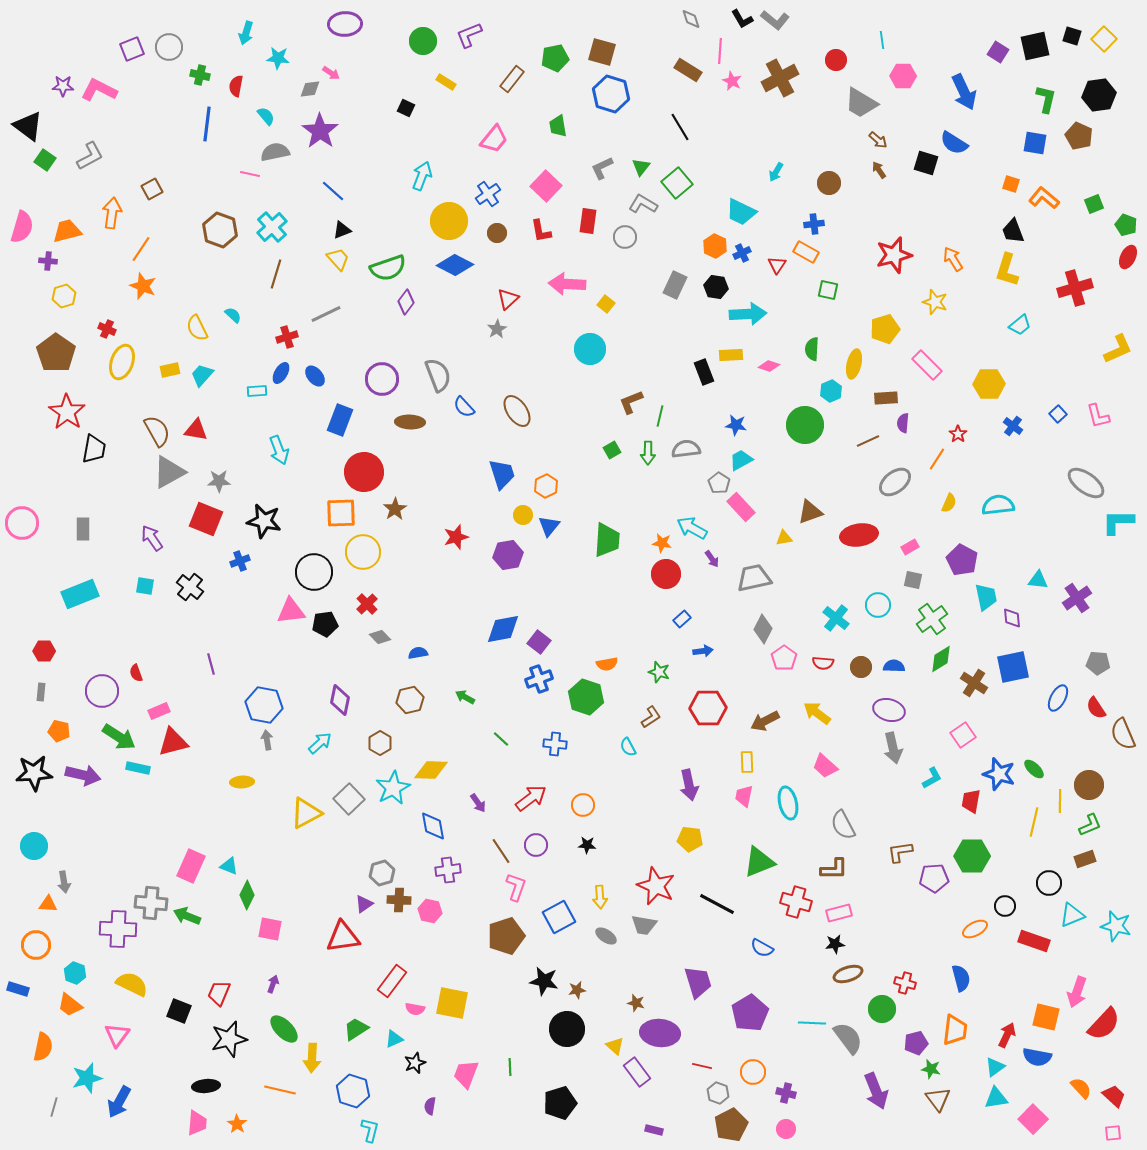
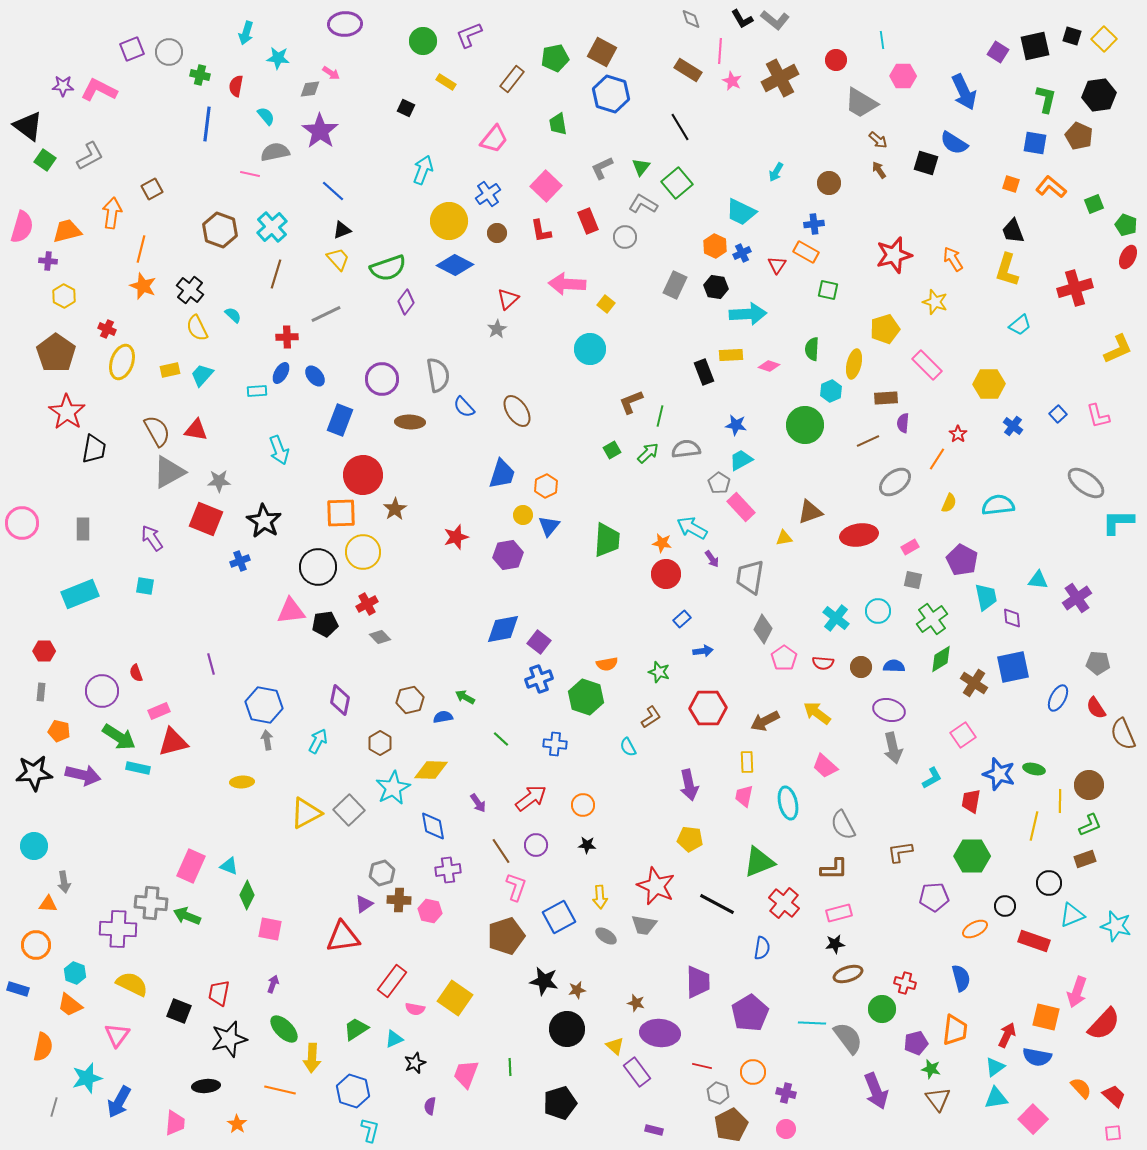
gray circle at (169, 47): moved 5 px down
brown square at (602, 52): rotated 12 degrees clockwise
green trapezoid at (558, 126): moved 2 px up
cyan arrow at (422, 176): moved 1 px right, 6 px up
orange L-shape at (1044, 198): moved 7 px right, 11 px up
red rectangle at (588, 221): rotated 30 degrees counterclockwise
orange line at (141, 249): rotated 20 degrees counterclockwise
yellow hexagon at (64, 296): rotated 15 degrees counterclockwise
red cross at (287, 337): rotated 15 degrees clockwise
gray semicircle at (438, 375): rotated 12 degrees clockwise
green arrow at (648, 453): rotated 135 degrees counterclockwise
red circle at (364, 472): moved 1 px left, 3 px down
blue trapezoid at (502, 474): rotated 36 degrees clockwise
black star at (264, 521): rotated 20 degrees clockwise
black circle at (314, 572): moved 4 px right, 5 px up
gray trapezoid at (754, 578): moved 4 px left, 1 px up; rotated 69 degrees counterclockwise
black cross at (190, 587): moved 297 px up
red cross at (367, 604): rotated 15 degrees clockwise
cyan circle at (878, 605): moved 6 px down
blue semicircle at (418, 653): moved 25 px right, 64 px down
cyan arrow at (320, 743): moved 2 px left, 2 px up; rotated 20 degrees counterclockwise
green ellipse at (1034, 769): rotated 30 degrees counterclockwise
gray square at (349, 799): moved 11 px down
yellow line at (1034, 822): moved 4 px down
purple pentagon at (934, 878): moved 19 px down
red cross at (796, 902): moved 12 px left, 1 px down; rotated 24 degrees clockwise
blue semicircle at (762, 948): rotated 110 degrees counterclockwise
purple trapezoid at (698, 982): rotated 16 degrees clockwise
red trapezoid at (219, 993): rotated 12 degrees counterclockwise
yellow square at (452, 1003): moved 3 px right, 5 px up; rotated 24 degrees clockwise
pink trapezoid at (197, 1123): moved 22 px left
